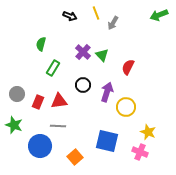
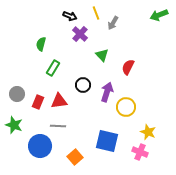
purple cross: moved 3 px left, 18 px up
